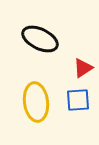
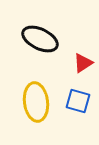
red triangle: moved 5 px up
blue square: moved 1 px down; rotated 20 degrees clockwise
